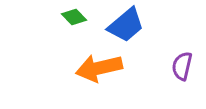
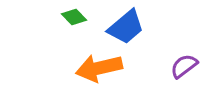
blue trapezoid: moved 2 px down
purple semicircle: moved 2 px right; rotated 40 degrees clockwise
